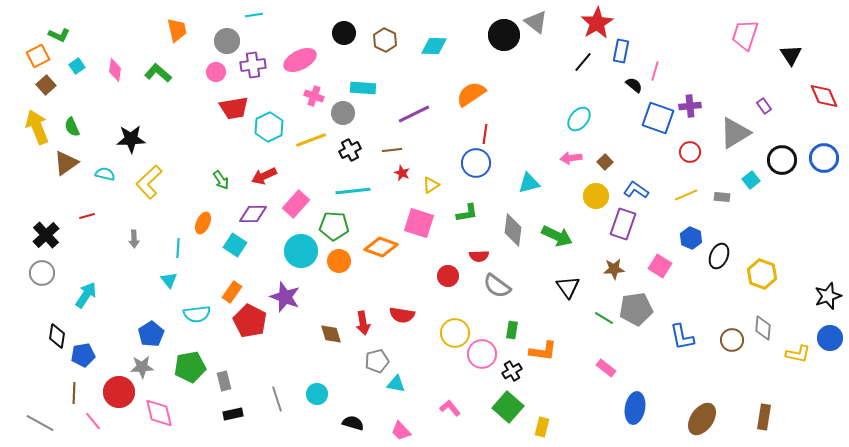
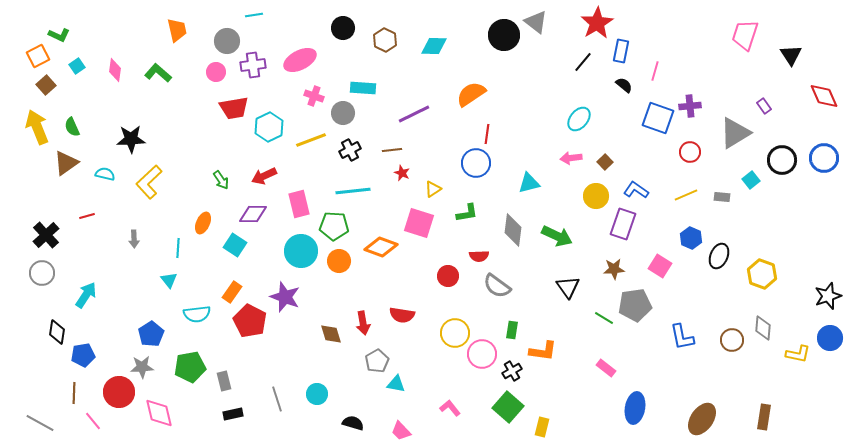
black circle at (344, 33): moved 1 px left, 5 px up
black semicircle at (634, 85): moved 10 px left
red line at (485, 134): moved 2 px right
yellow triangle at (431, 185): moved 2 px right, 4 px down
pink rectangle at (296, 204): moved 3 px right; rotated 56 degrees counterclockwise
gray pentagon at (636, 309): moved 1 px left, 4 px up
black diamond at (57, 336): moved 4 px up
gray pentagon at (377, 361): rotated 15 degrees counterclockwise
